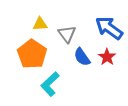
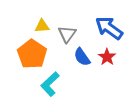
yellow triangle: moved 2 px right, 2 px down
gray triangle: rotated 12 degrees clockwise
